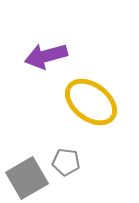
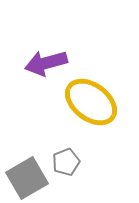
purple arrow: moved 7 px down
gray pentagon: rotated 28 degrees counterclockwise
